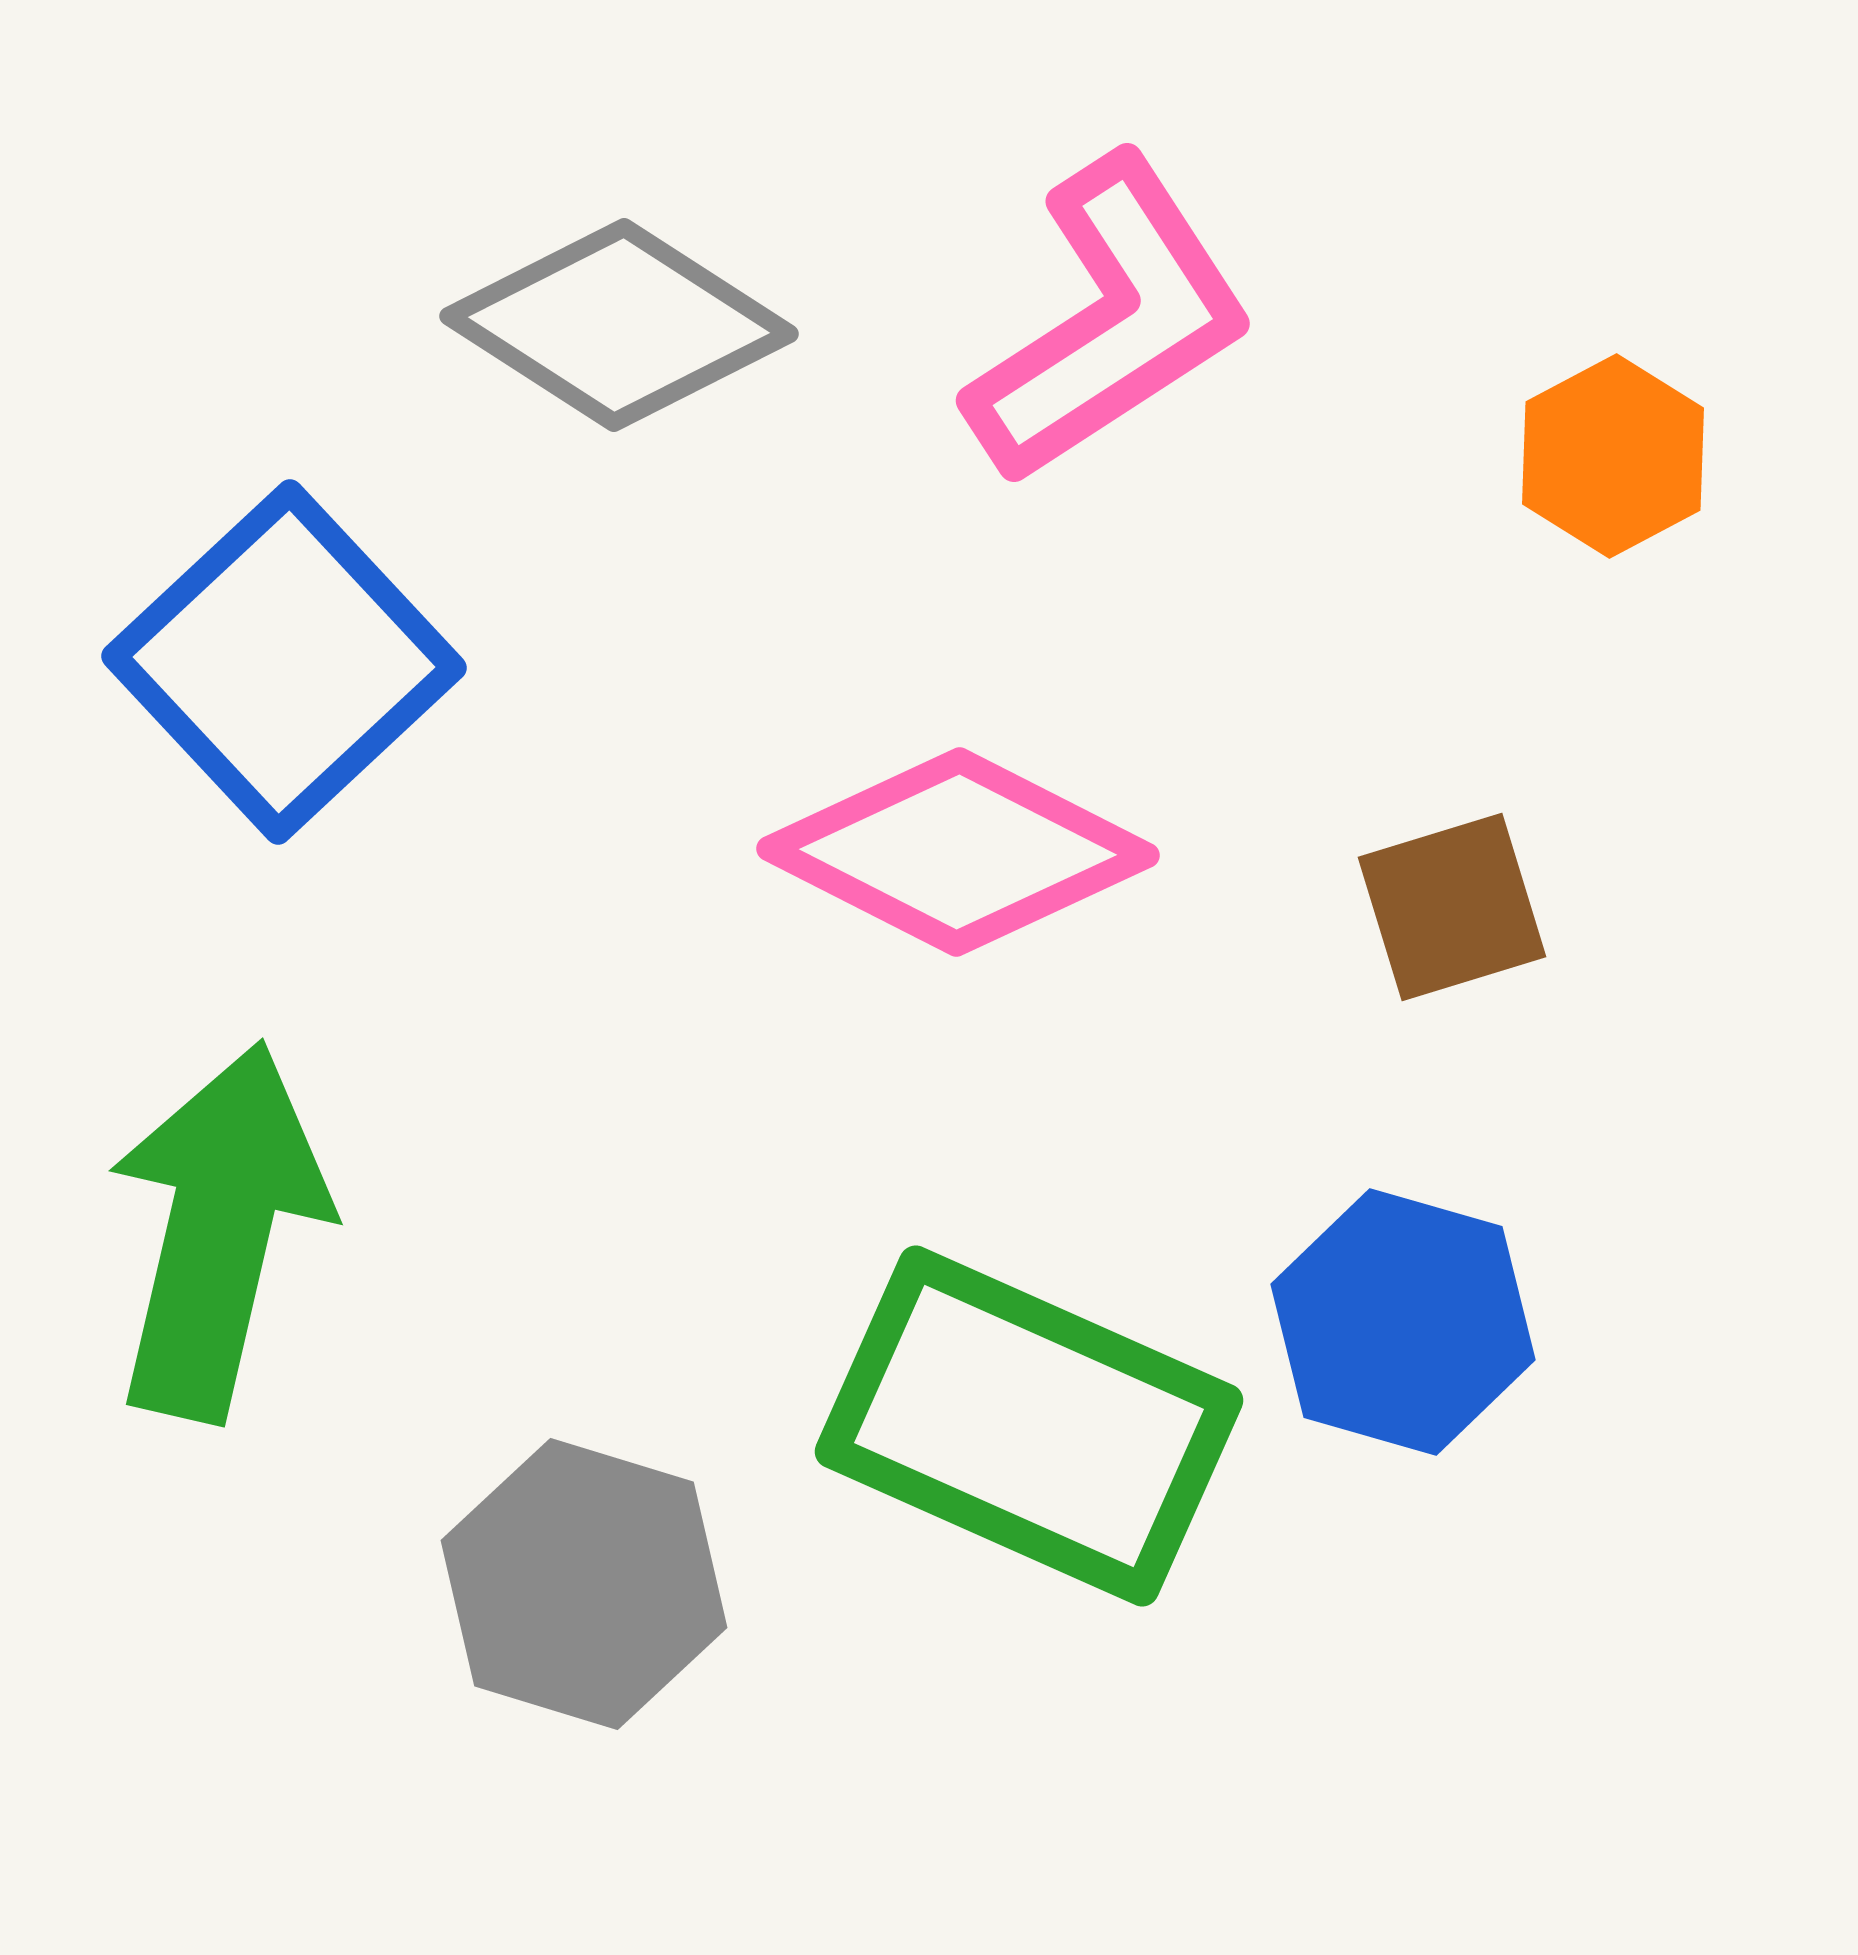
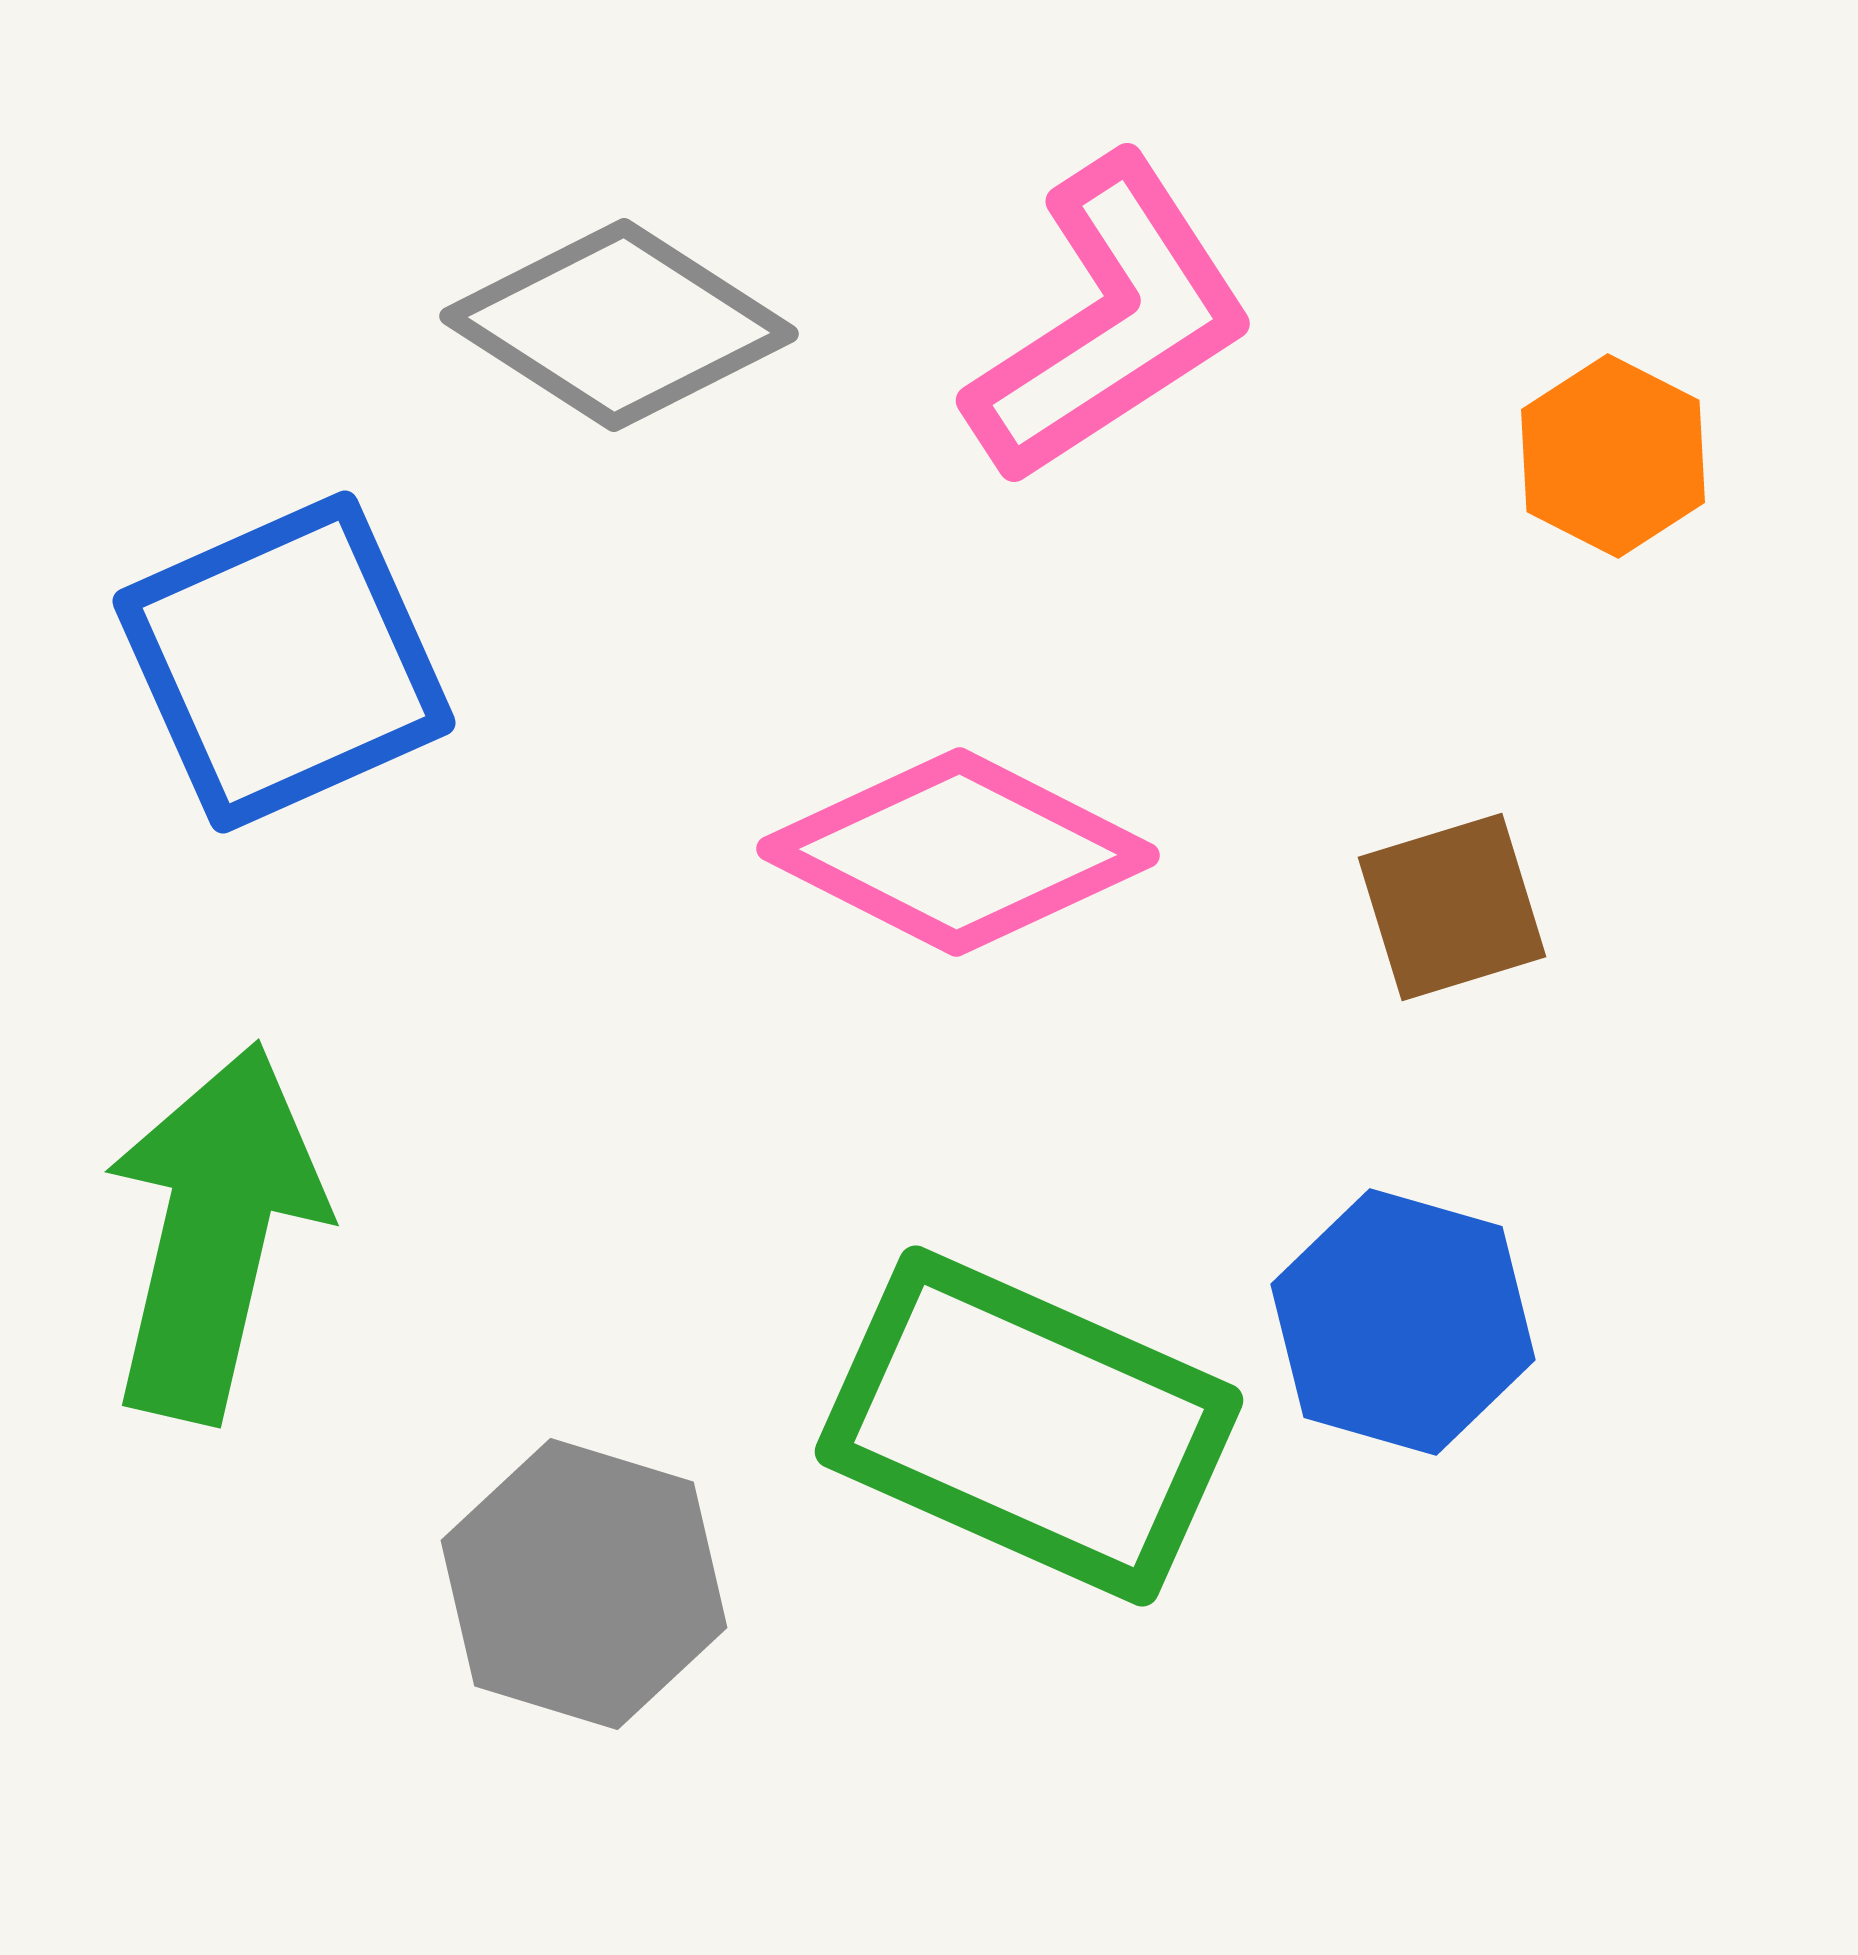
orange hexagon: rotated 5 degrees counterclockwise
blue square: rotated 19 degrees clockwise
green arrow: moved 4 px left, 1 px down
